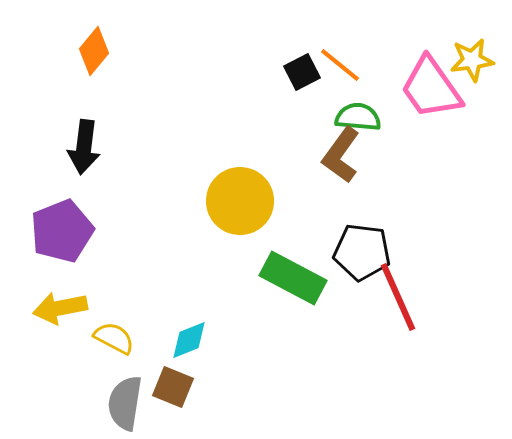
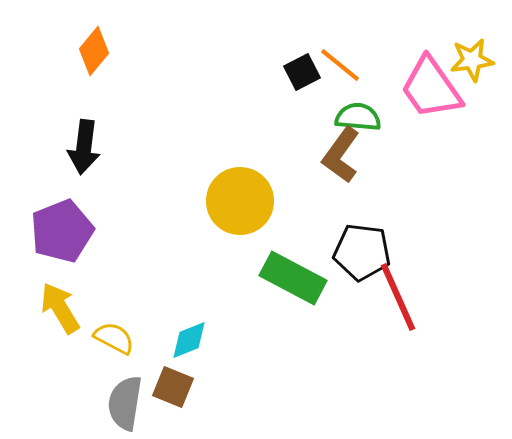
yellow arrow: rotated 70 degrees clockwise
